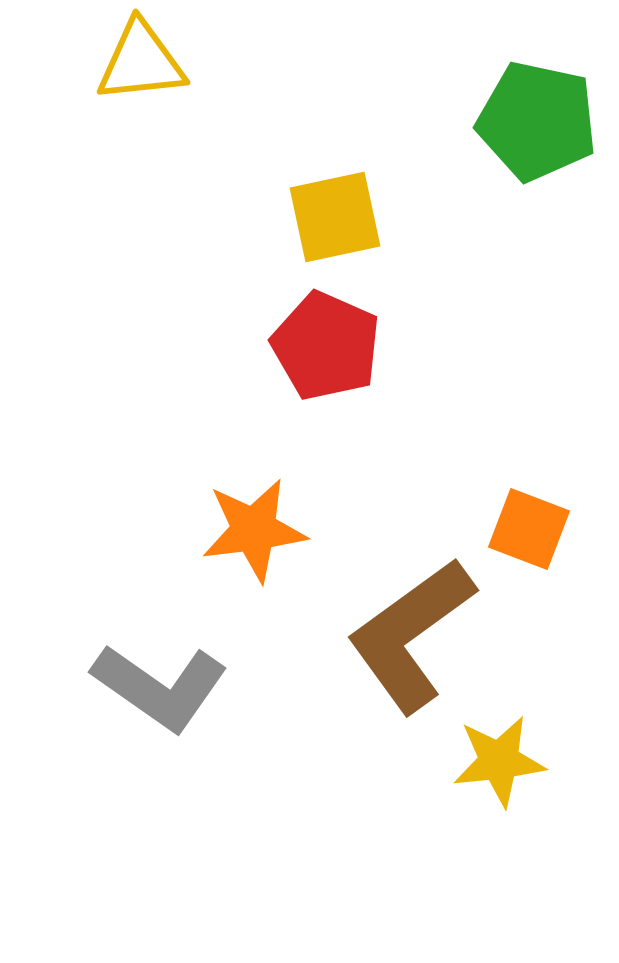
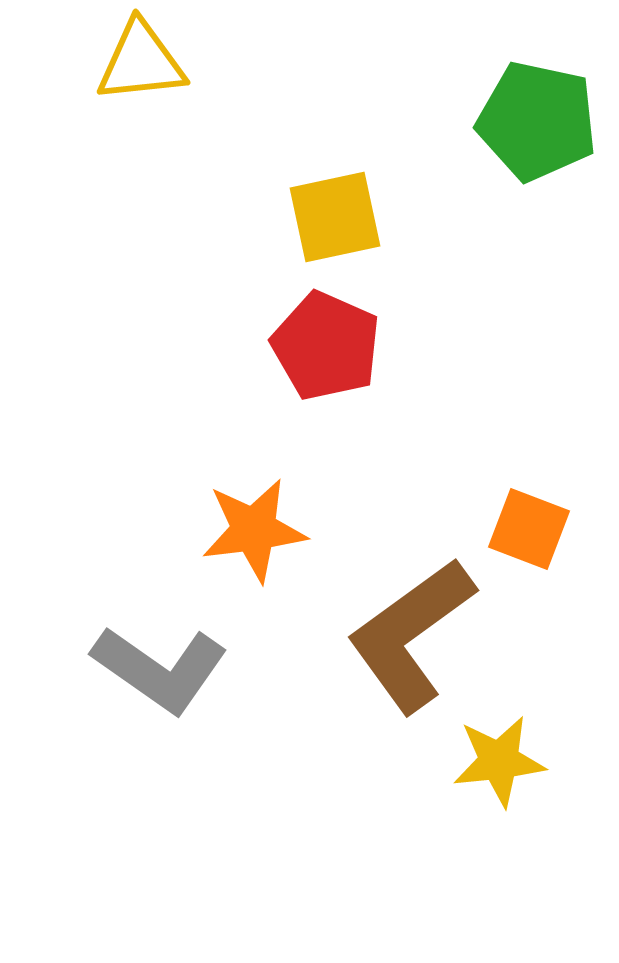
gray L-shape: moved 18 px up
